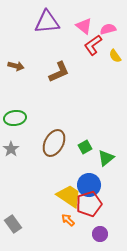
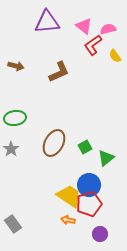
orange arrow: rotated 32 degrees counterclockwise
